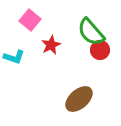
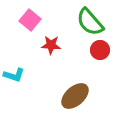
green semicircle: moved 1 px left, 10 px up
red star: rotated 30 degrees clockwise
cyan L-shape: moved 18 px down
brown ellipse: moved 4 px left, 3 px up
